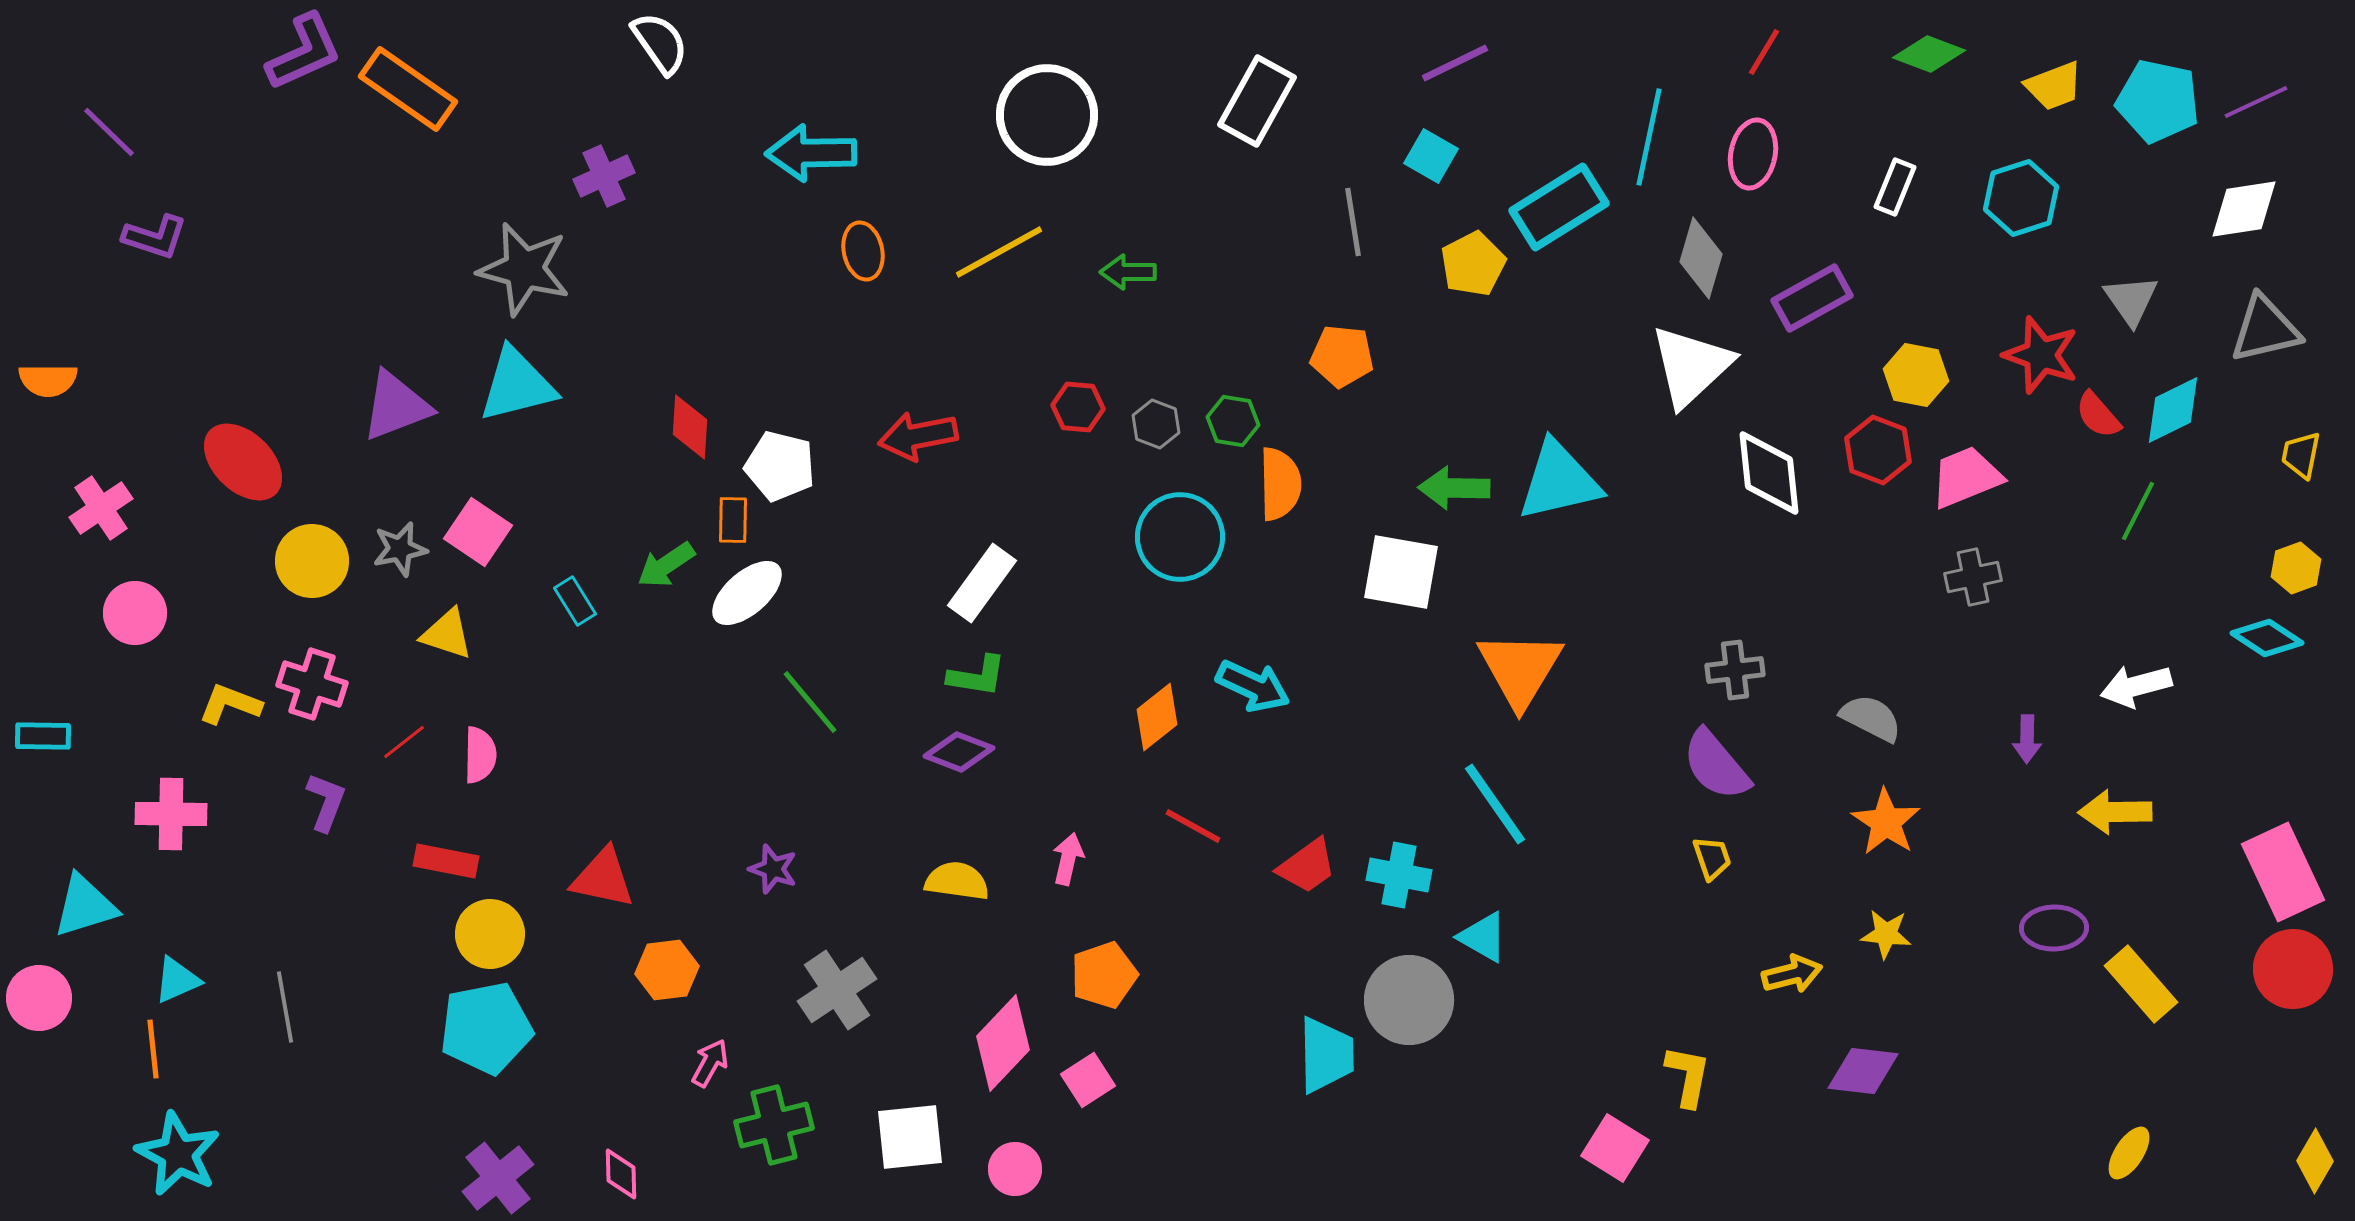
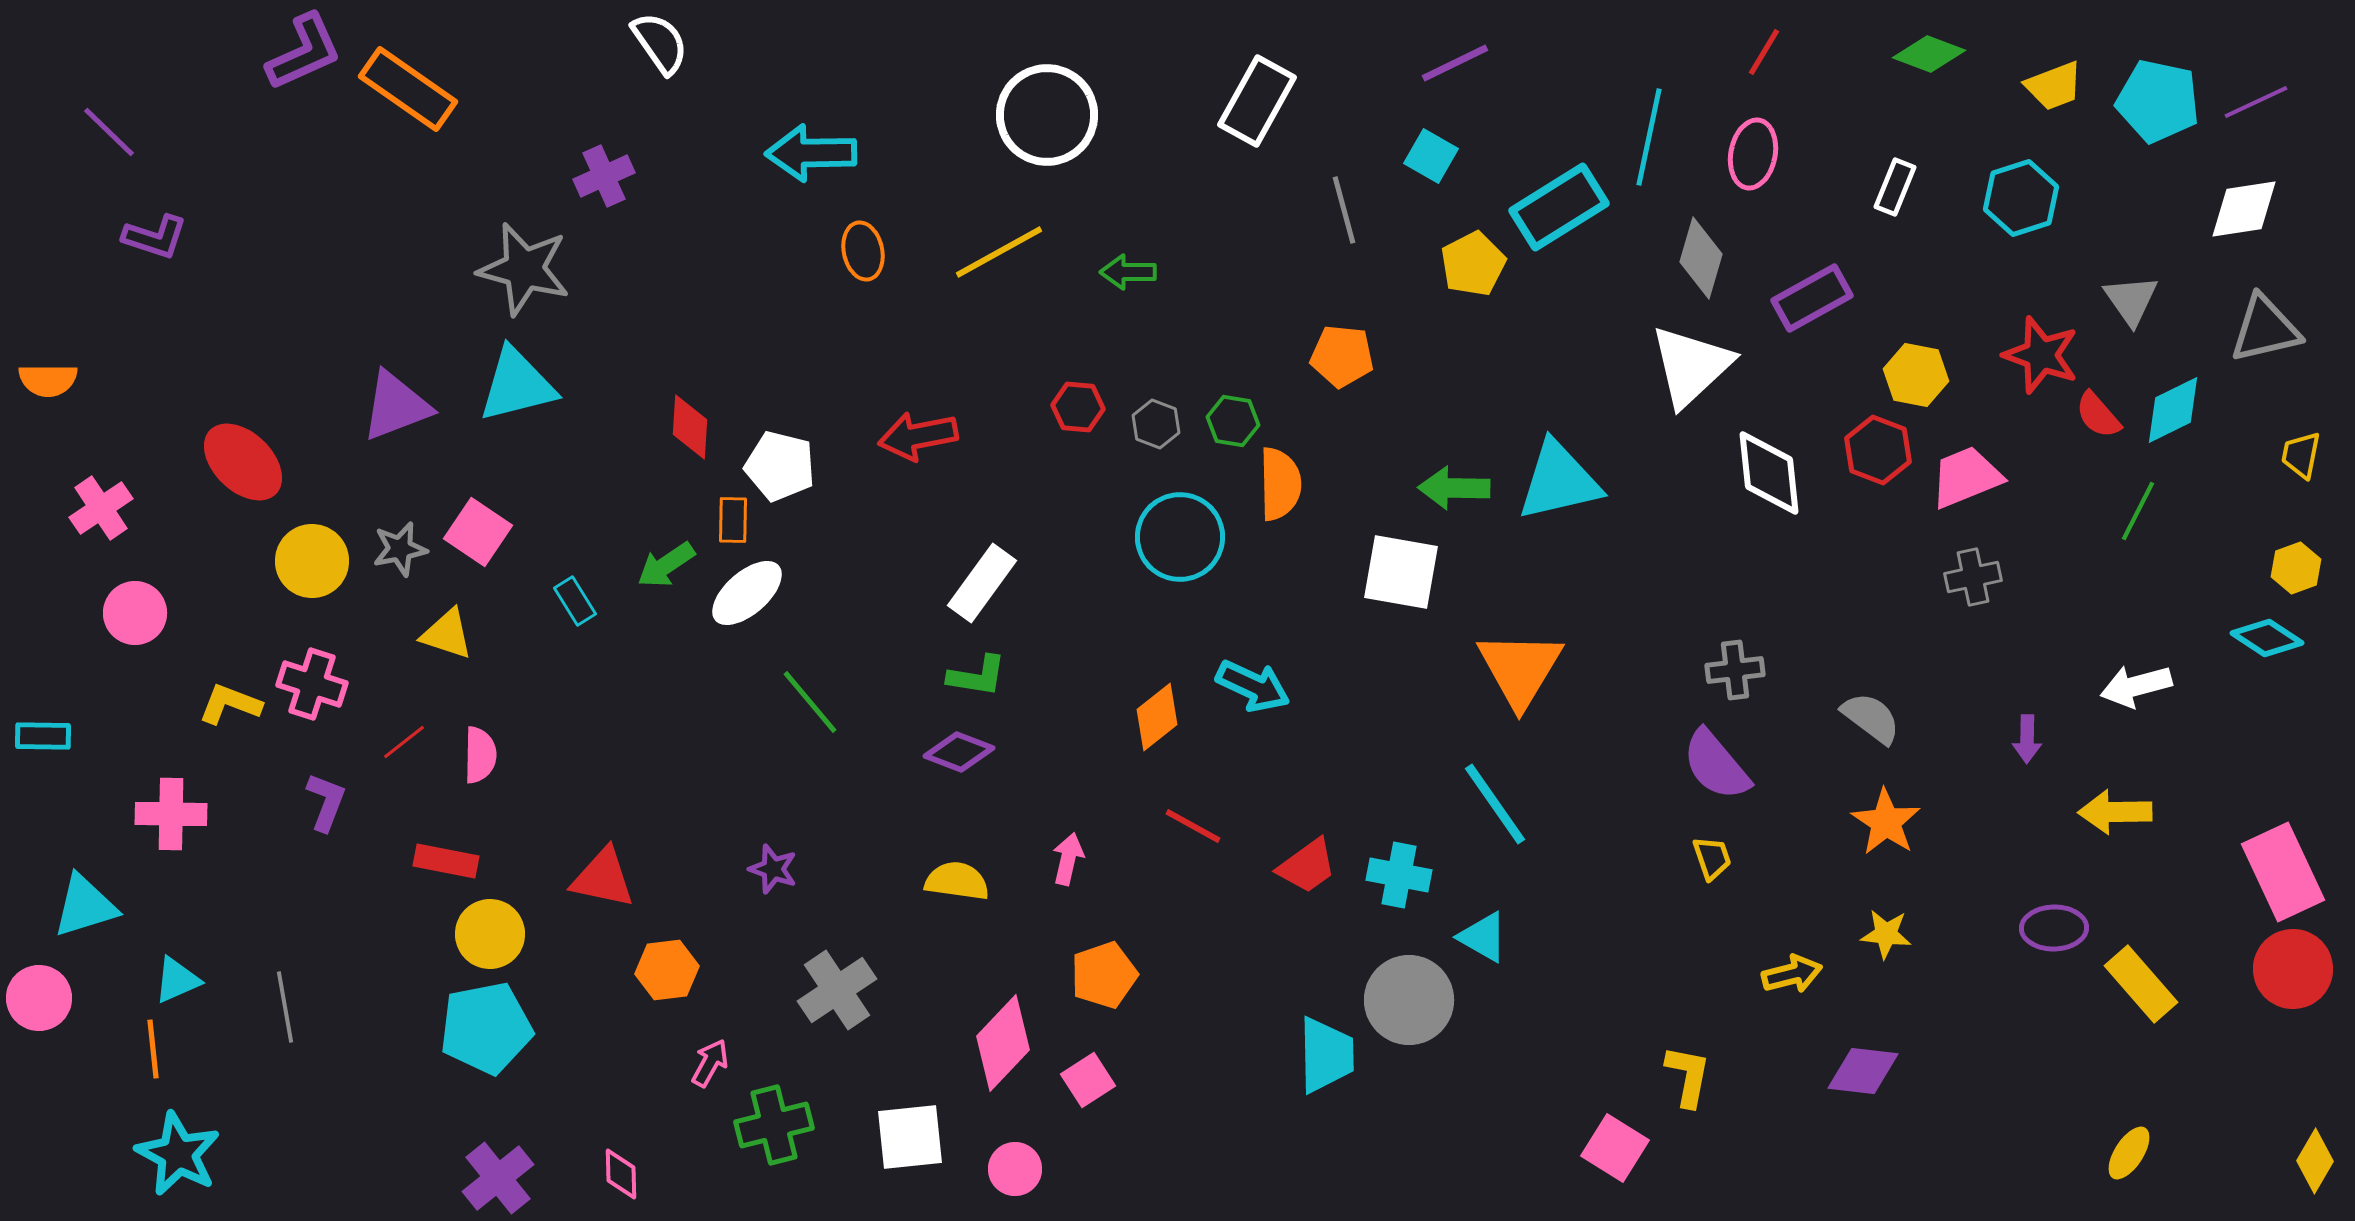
gray line at (1353, 222): moved 9 px left, 12 px up; rotated 6 degrees counterclockwise
gray semicircle at (1871, 718): rotated 10 degrees clockwise
